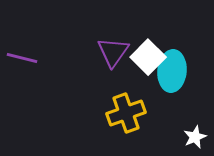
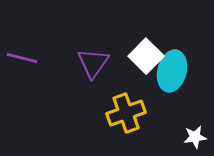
purple triangle: moved 20 px left, 11 px down
white square: moved 2 px left, 1 px up
cyan ellipse: rotated 9 degrees clockwise
white star: rotated 15 degrees clockwise
